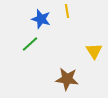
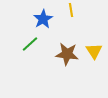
yellow line: moved 4 px right, 1 px up
blue star: moved 2 px right; rotated 24 degrees clockwise
brown star: moved 25 px up
